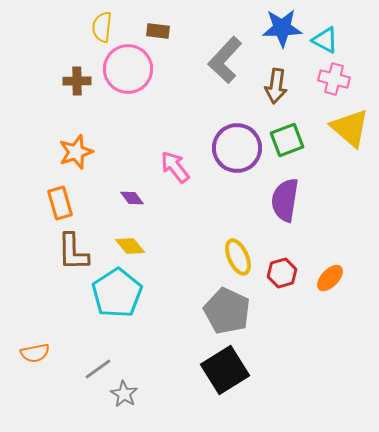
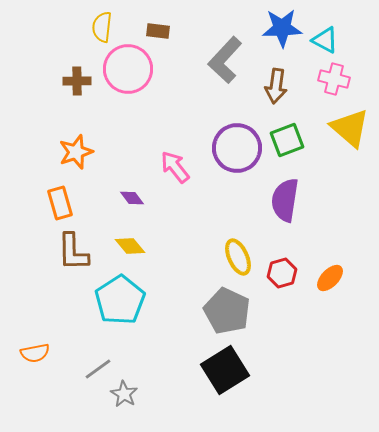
cyan pentagon: moved 3 px right, 7 px down
